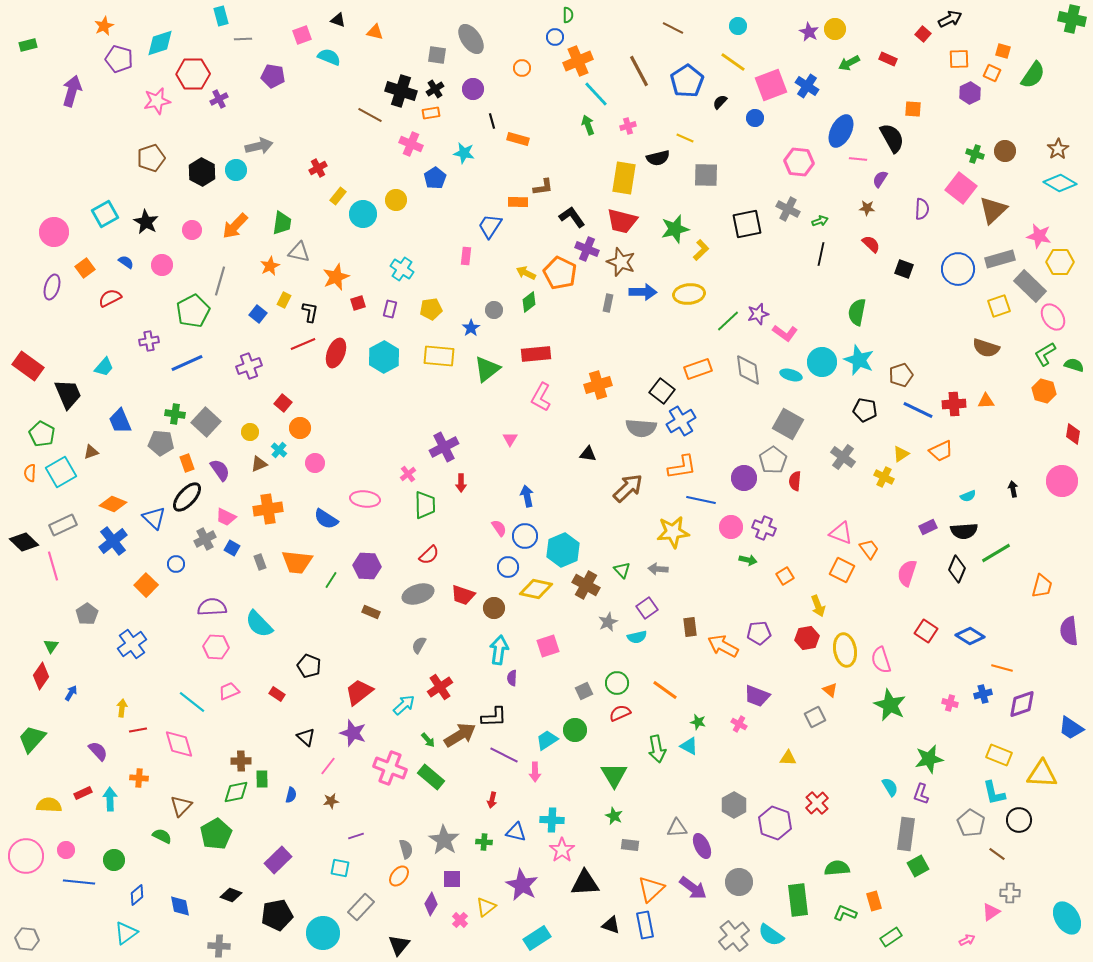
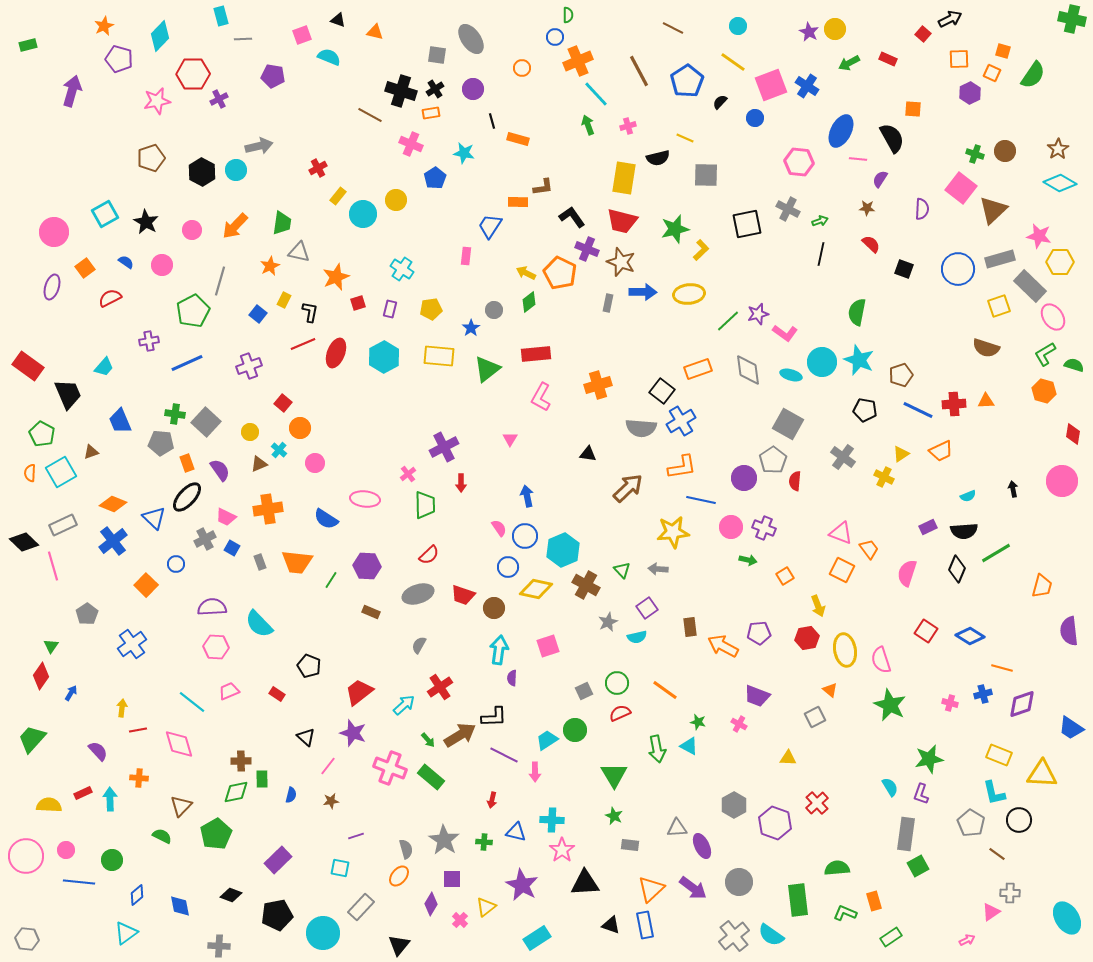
cyan diamond at (160, 43): moved 7 px up; rotated 28 degrees counterclockwise
green circle at (114, 860): moved 2 px left
